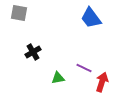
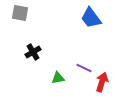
gray square: moved 1 px right
